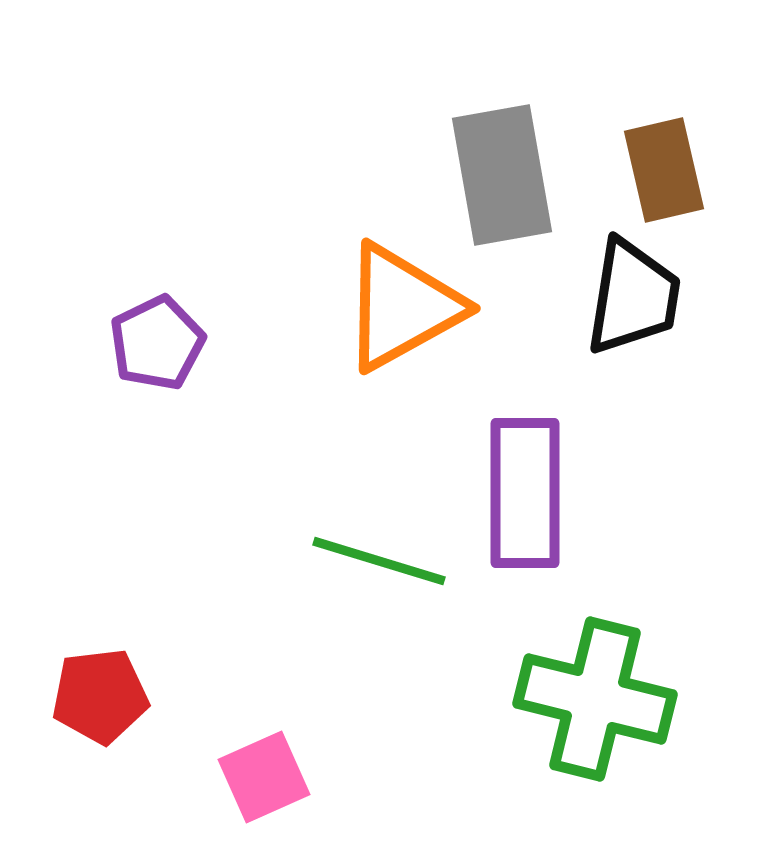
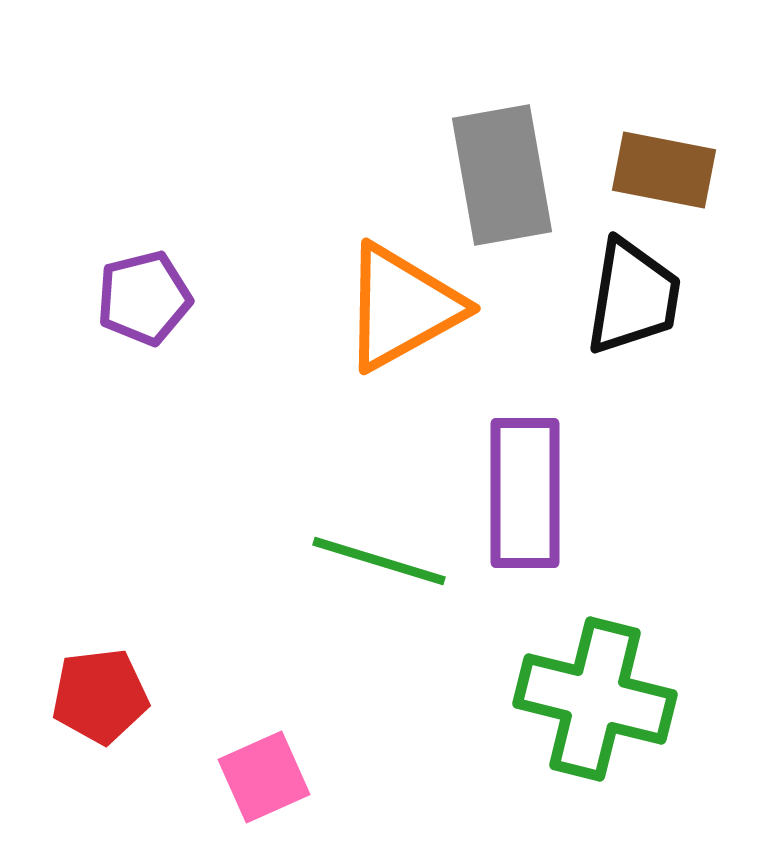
brown rectangle: rotated 66 degrees counterclockwise
purple pentagon: moved 13 px left, 45 px up; rotated 12 degrees clockwise
